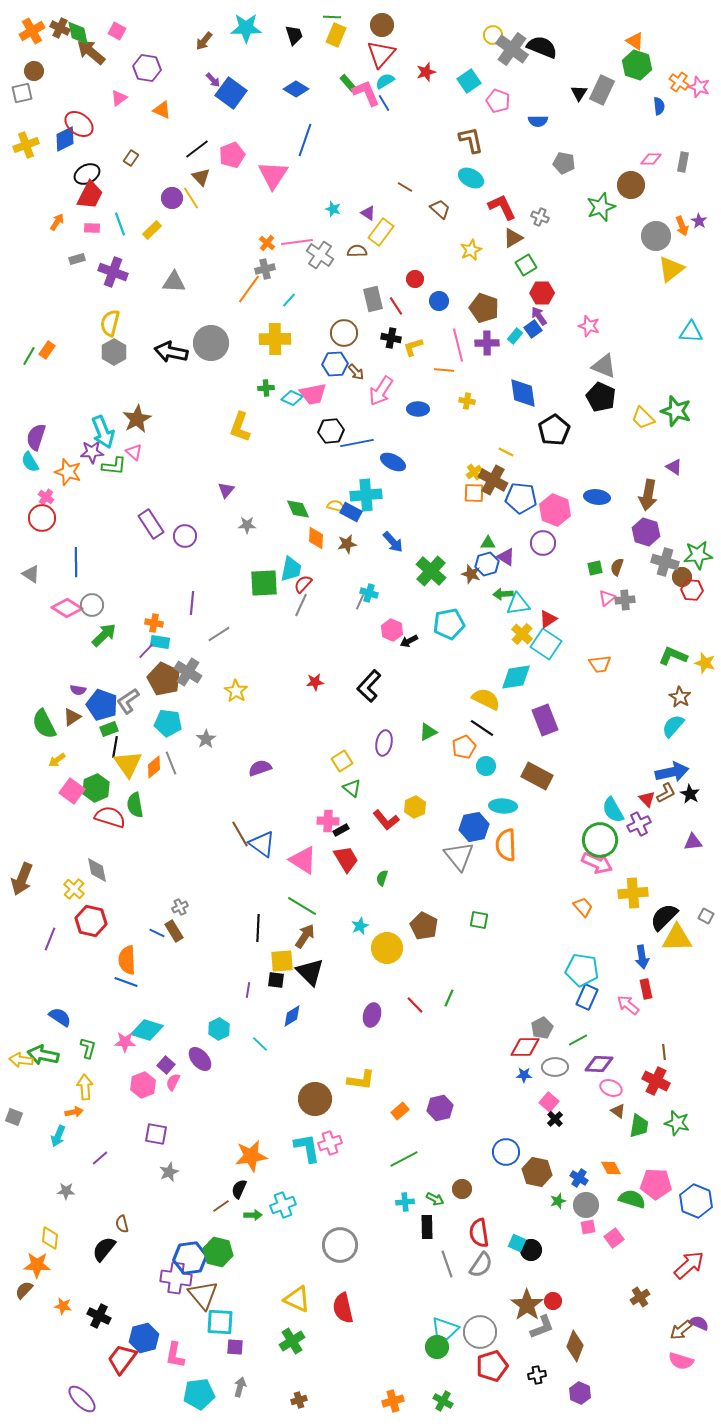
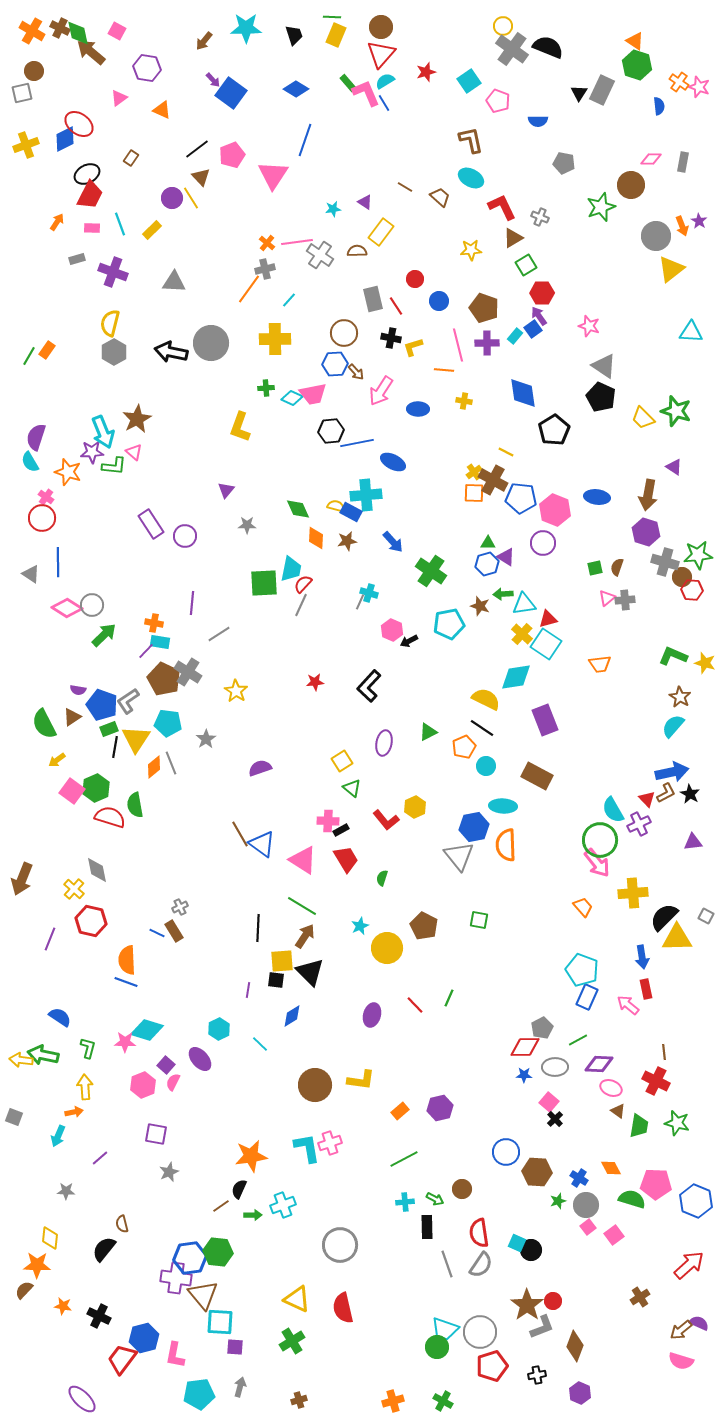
brown circle at (382, 25): moved 1 px left, 2 px down
orange cross at (32, 31): rotated 30 degrees counterclockwise
yellow circle at (493, 35): moved 10 px right, 9 px up
black semicircle at (542, 47): moved 6 px right
cyan star at (333, 209): rotated 28 degrees counterclockwise
brown trapezoid at (440, 209): moved 12 px up
purple triangle at (368, 213): moved 3 px left, 11 px up
yellow star at (471, 250): rotated 20 degrees clockwise
gray triangle at (604, 366): rotated 12 degrees clockwise
yellow cross at (467, 401): moved 3 px left
brown star at (347, 544): moved 3 px up
blue line at (76, 562): moved 18 px left
green cross at (431, 571): rotated 8 degrees counterclockwise
brown star at (471, 574): moved 9 px right, 32 px down
cyan triangle at (518, 604): moved 6 px right
red triangle at (548, 619): rotated 18 degrees clockwise
yellow triangle at (128, 764): moved 8 px right, 25 px up; rotated 8 degrees clockwise
pink arrow at (597, 863): rotated 28 degrees clockwise
cyan pentagon at (582, 970): rotated 12 degrees clockwise
brown circle at (315, 1099): moved 14 px up
brown hexagon at (537, 1172): rotated 8 degrees counterclockwise
pink square at (588, 1227): rotated 28 degrees counterclockwise
pink square at (614, 1238): moved 3 px up
green hexagon at (218, 1252): rotated 8 degrees counterclockwise
